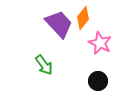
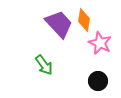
orange diamond: moved 1 px right, 2 px down; rotated 30 degrees counterclockwise
